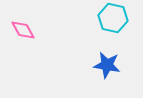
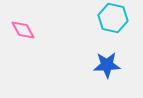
blue star: rotated 12 degrees counterclockwise
